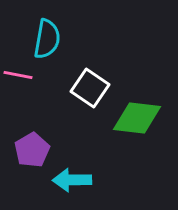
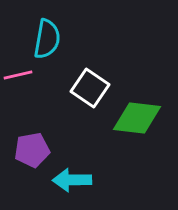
pink line: rotated 24 degrees counterclockwise
purple pentagon: rotated 20 degrees clockwise
